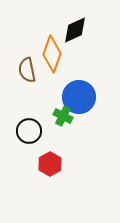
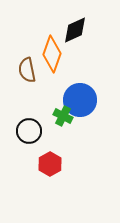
blue circle: moved 1 px right, 3 px down
